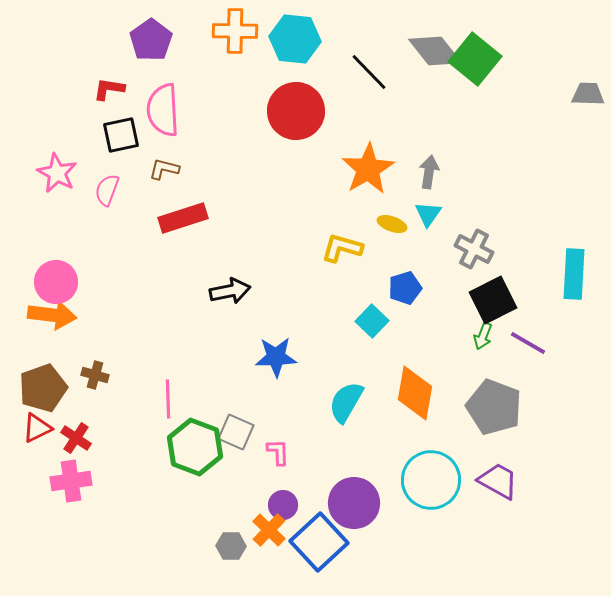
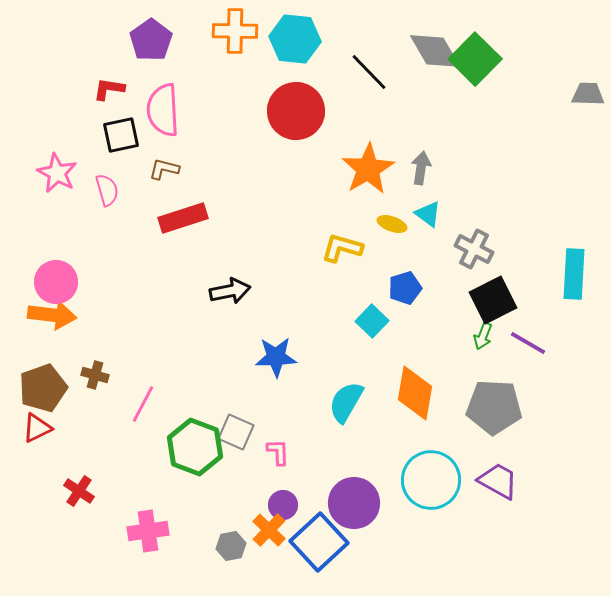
gray diamond at (435, 51): rotated 8 degrees clockwise
green square at (475, 59): rotated 6 degrees clockwise
gray arrow at (429, 172): moved 8 px left, 4 px up
pink semicircle at (107, 190): rotated 144 degrees clockwise
cyan triangle at (428, 214): rotated 28 degrees counterclockwise
pink line at (168, 399): moved 25 px left, 5 px down; rotated 30 degrees clockwise
gray pentagon at (494, 407): rotated 18 degrees counterclockwise
red cross at (76, 438): moved 3 px right, 53 px down
pink cross at (71, 481): moved 77 px right, 50 px down
gray hexagon at (231, 546): rotated 12 degrees counterclockwise
